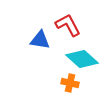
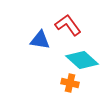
red L-shape: rotated 8 degrees counterclockwise
cyan diamond: moved 1 px down
